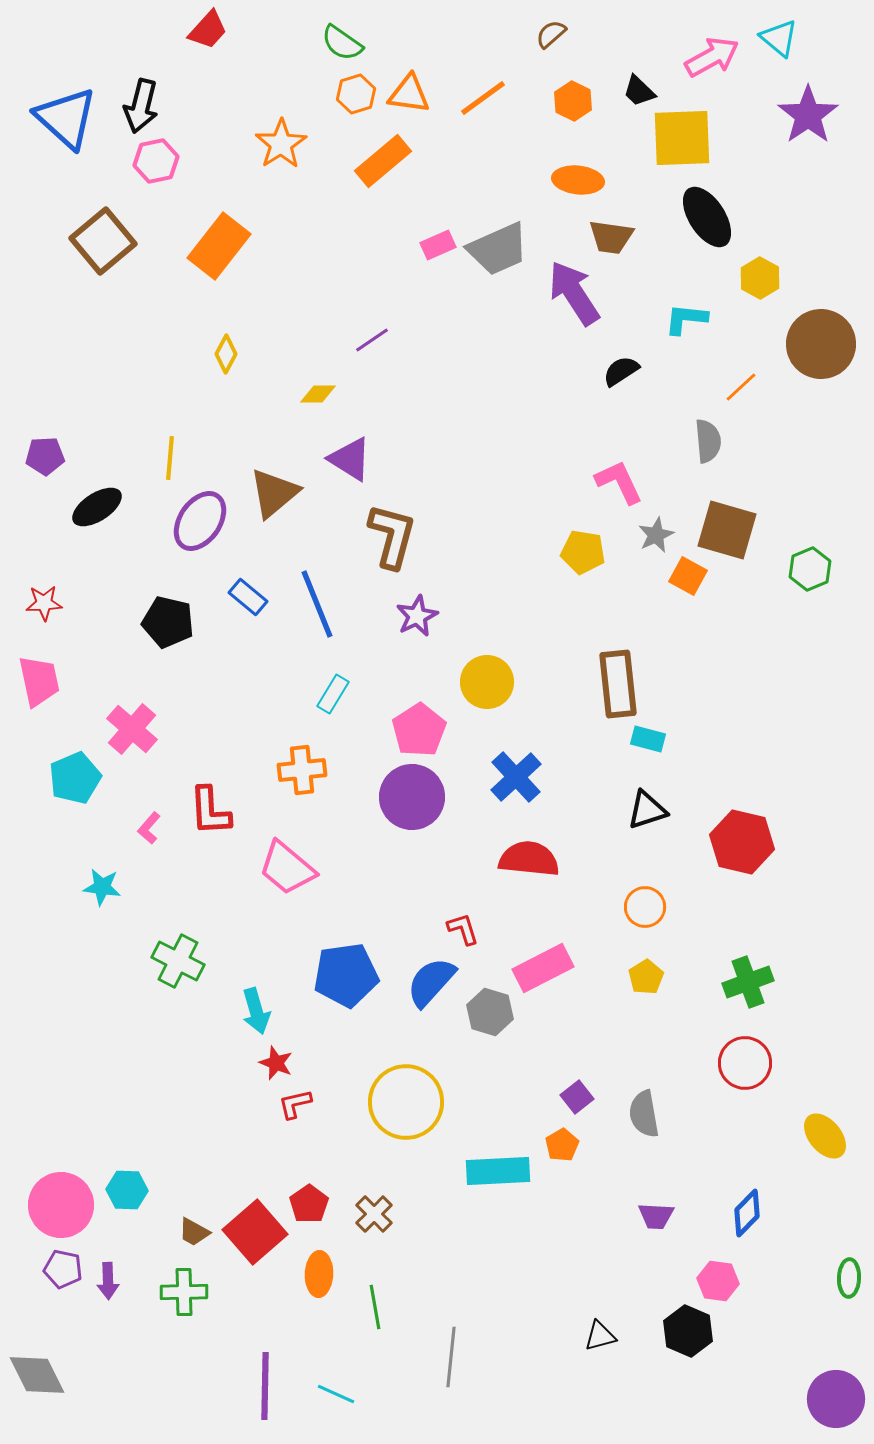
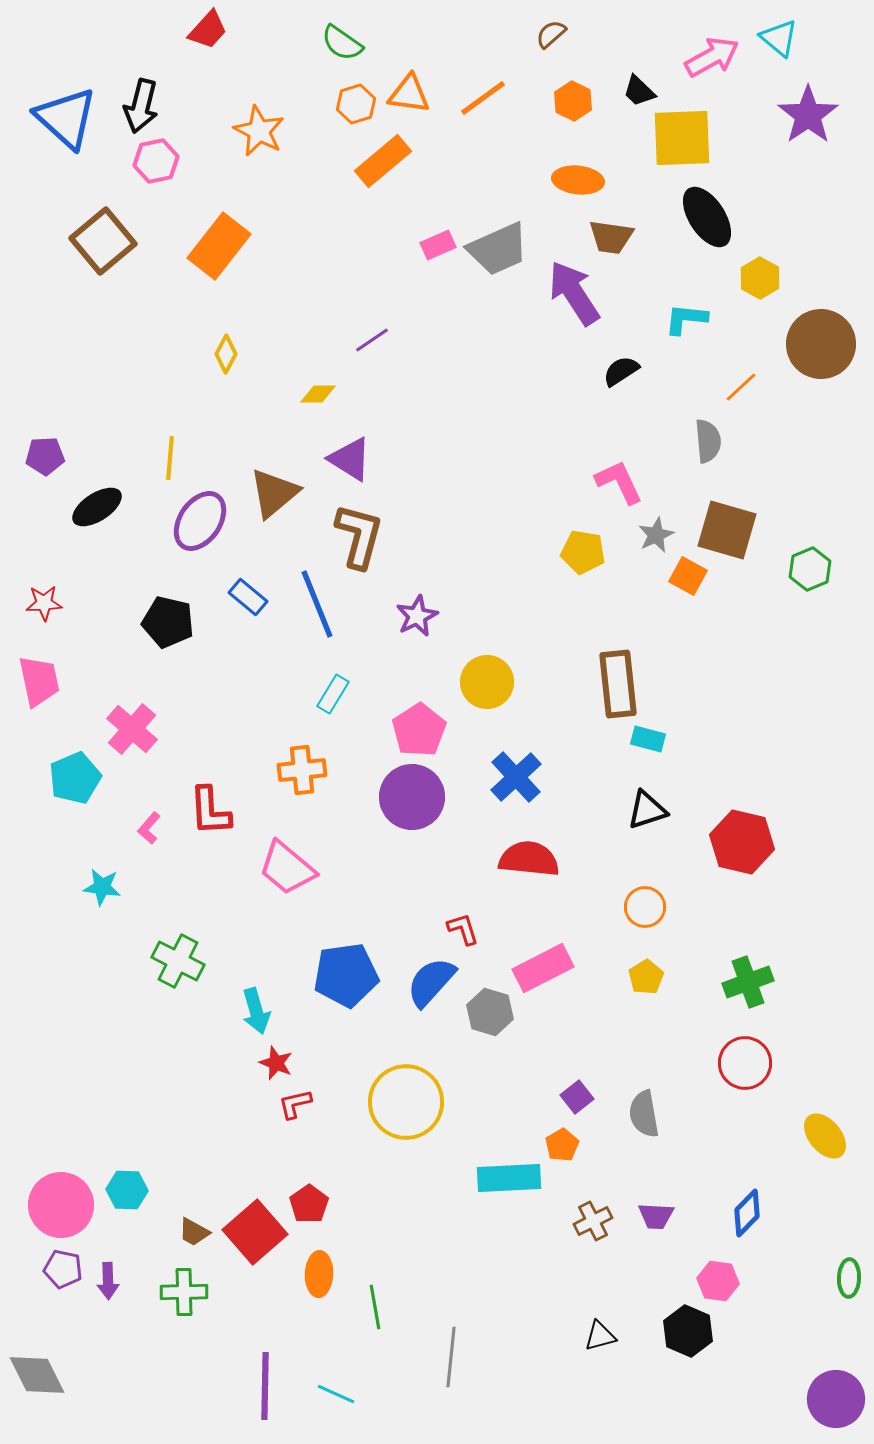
orange hexagon at (356, 94): moved 10 px down
orange star at (281, 144): moved 22 px left, 13 px up; rotated 12 degrees counterclockwise
brown L-shape at (392, 536): moved 33 px left
cyan rectangle at (498, 1171): moved 11 px right, 7 px down
brown cross at (374, 1214): moved 219 px right, 7 px down; rotated 18 degrees clockwise
